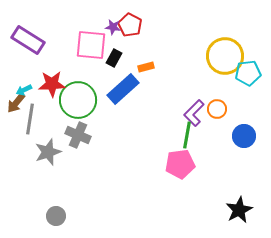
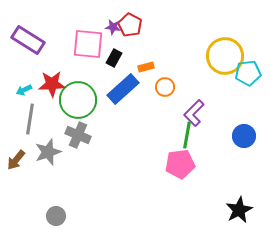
pink square: moved 3 px left, 1 px up
brown arrow: moved 57 px down
orange circle: moved 52 px left, 22 px up
